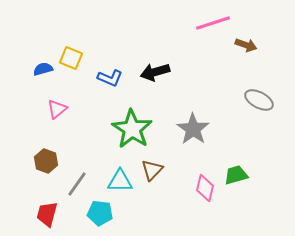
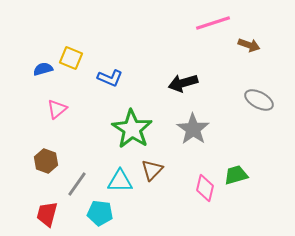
brown arrow: moved 3 px right
black arrow: moved 28 px right, 11 px down
